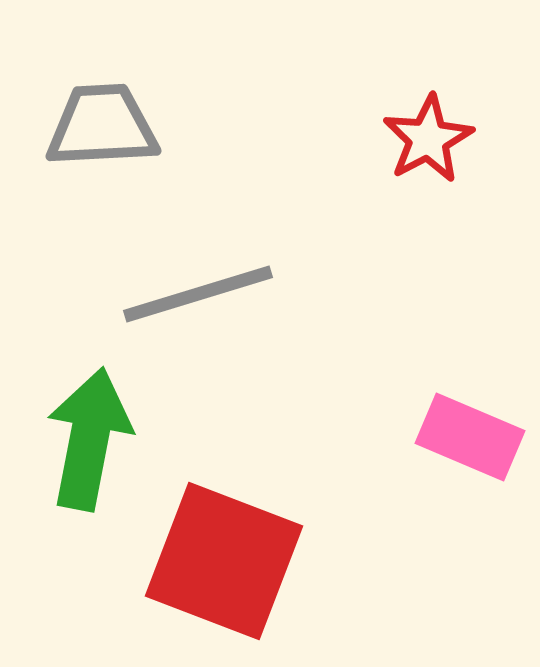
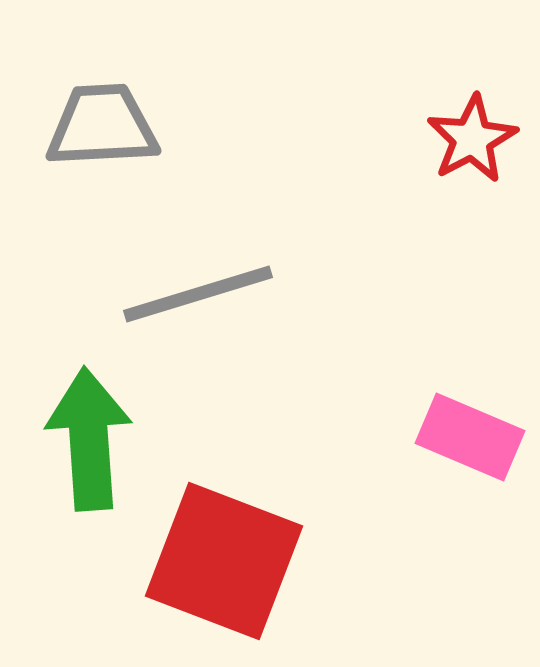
red star: moved 44 px right
green arrow: rotated 15 degrees counterclockwise
